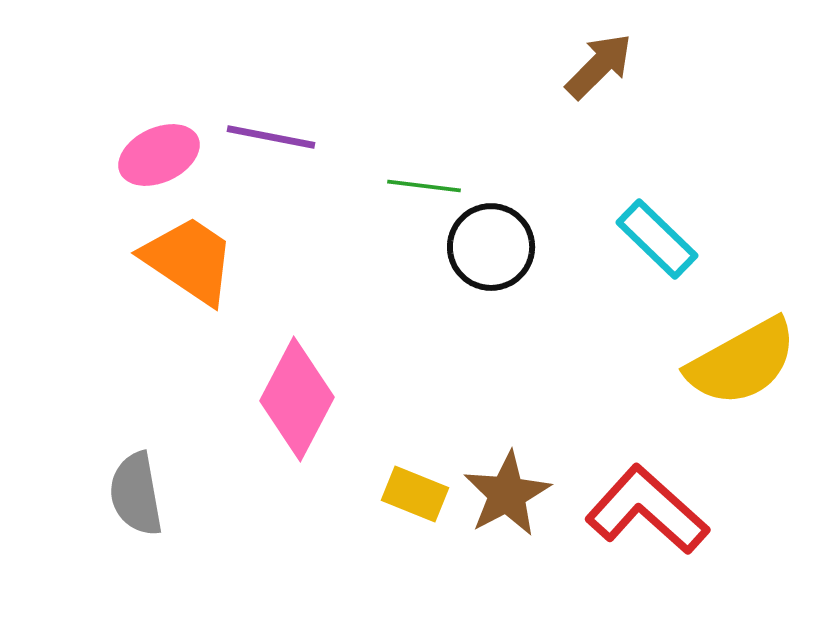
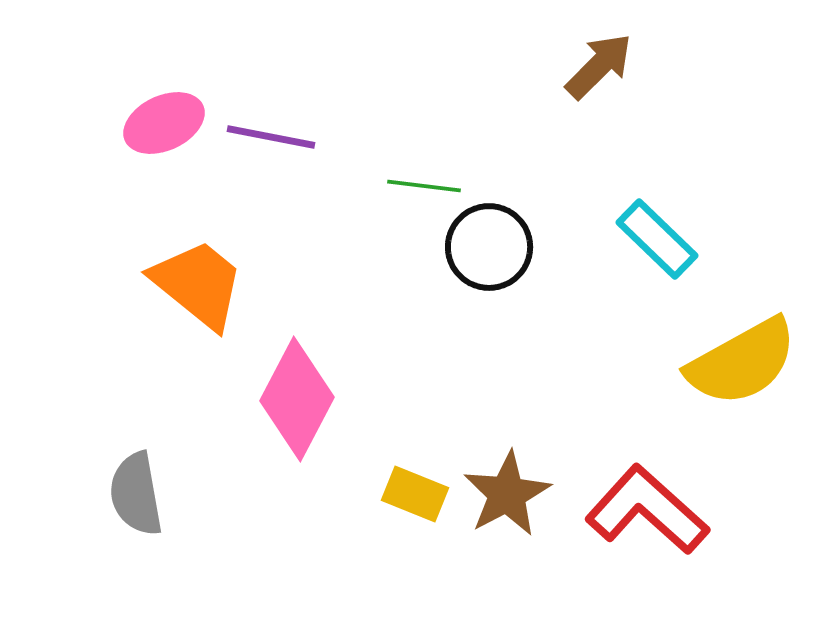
pink ellipse: moved 5 px right, 32 px up
black circle: moved 2 px left
orange trapezoid: moved 9 px right, 24 px down; rotated 5 degrees clockwise
